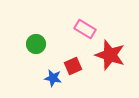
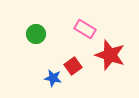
green circle: moved 10 px up
red square: rotated 12 degrees counterclockwise
